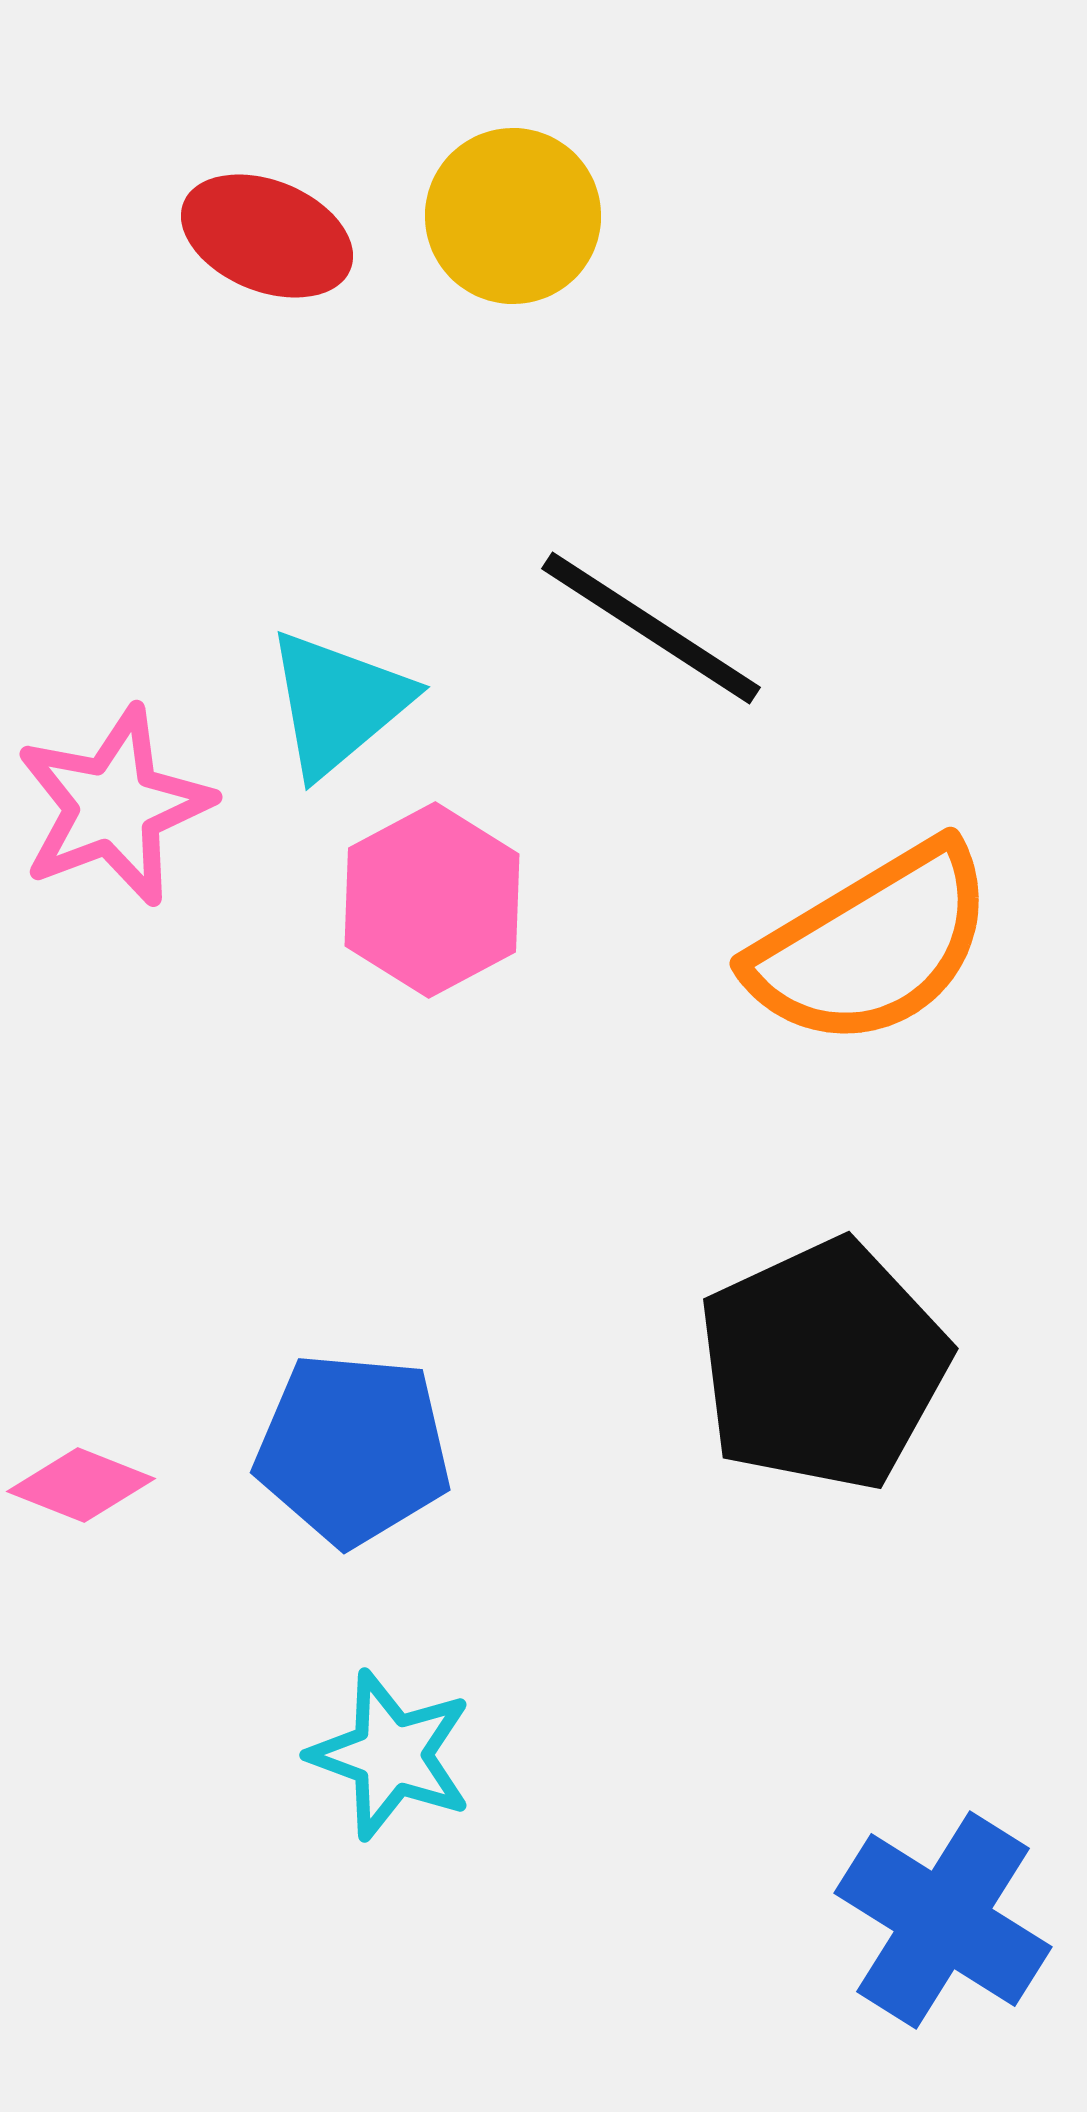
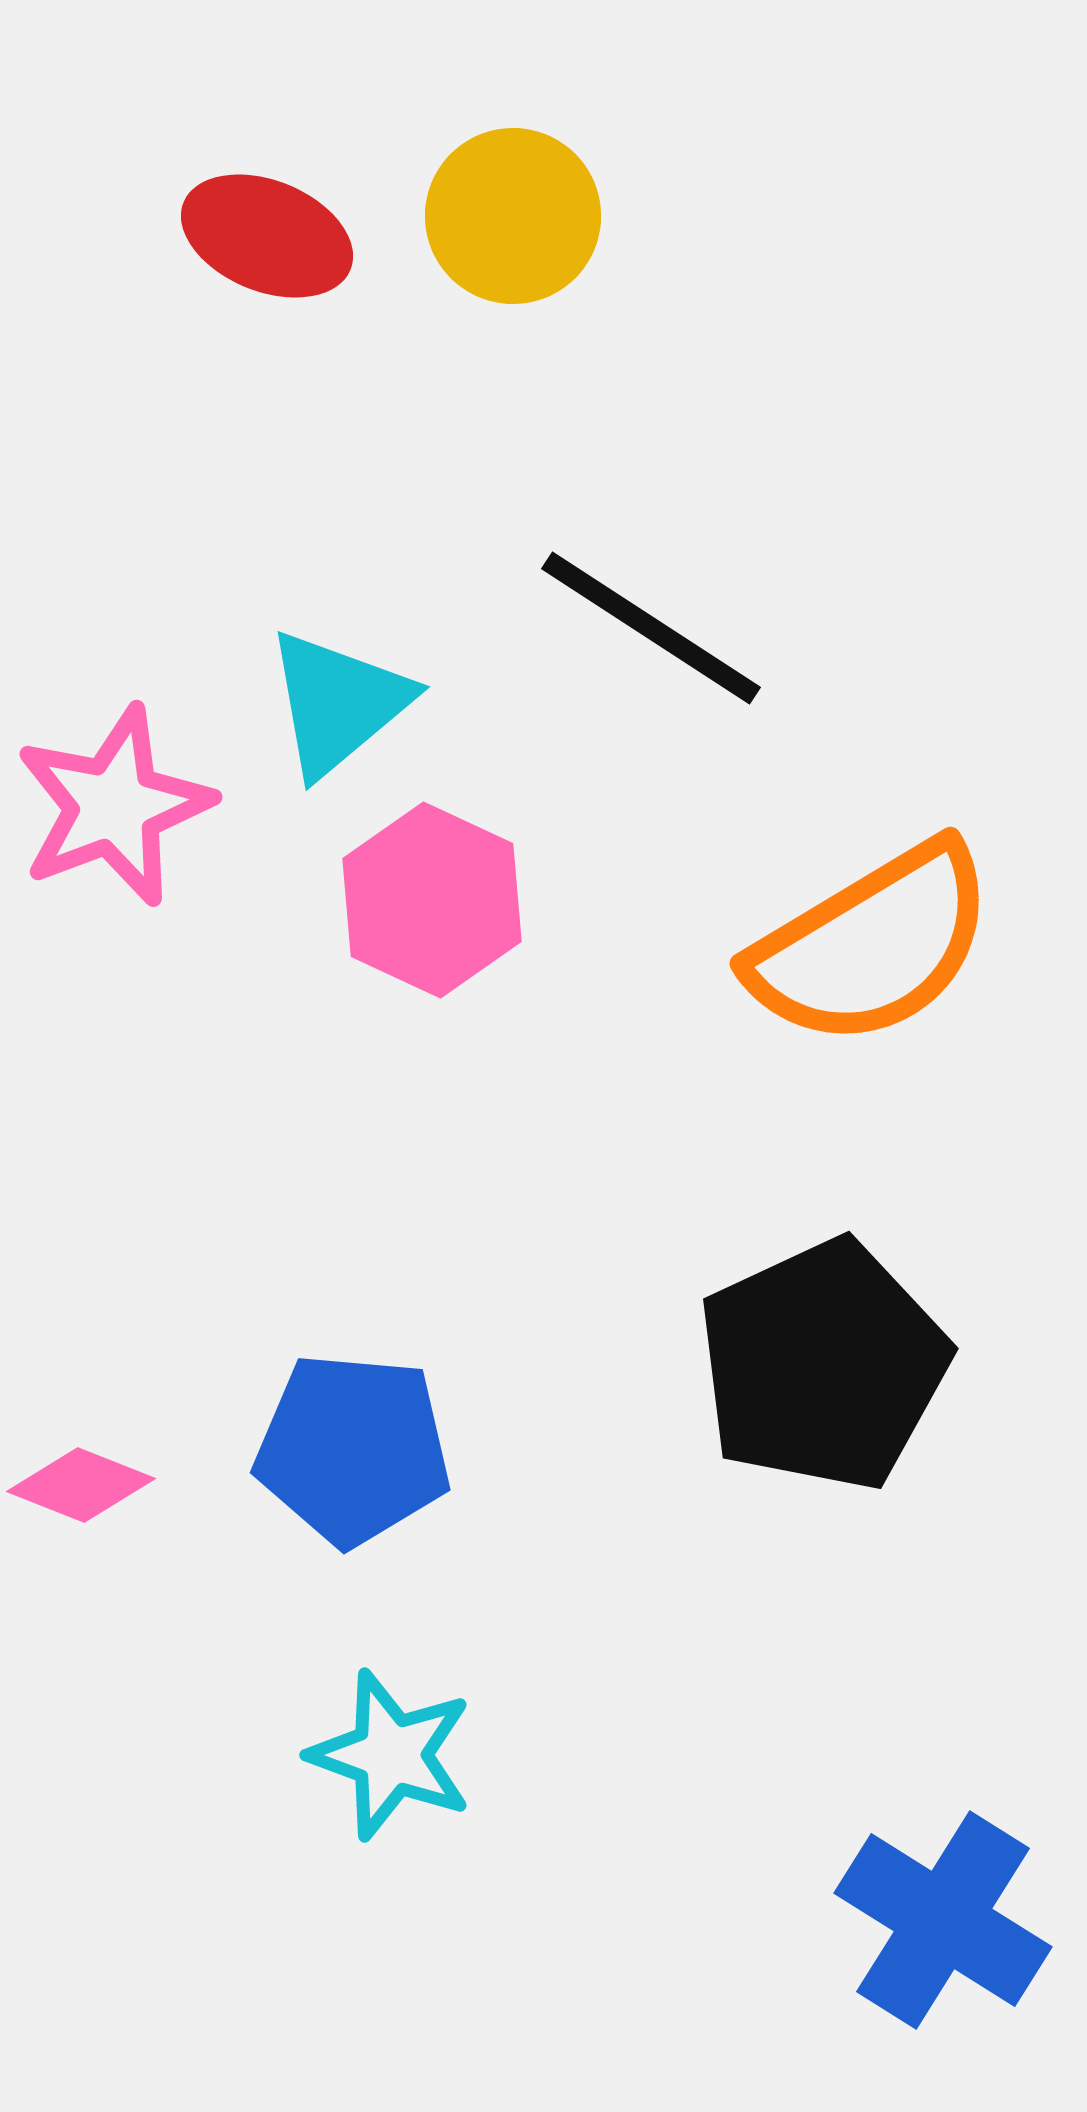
pink hexagon: rotated 7 degrees counterclockwise
